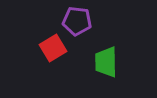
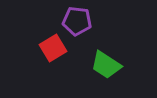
green trapezoid: moved 3 px down; rotated 56 degrees counterclockwise
